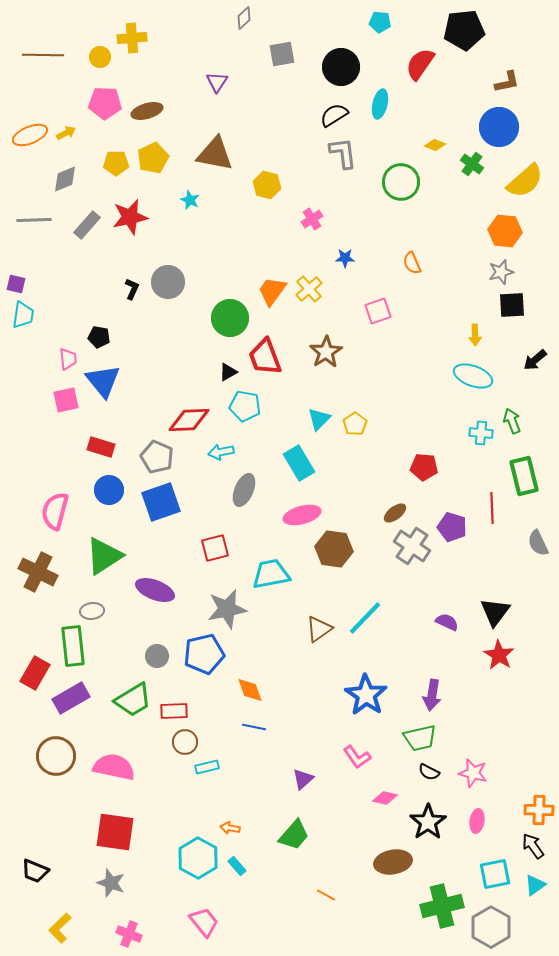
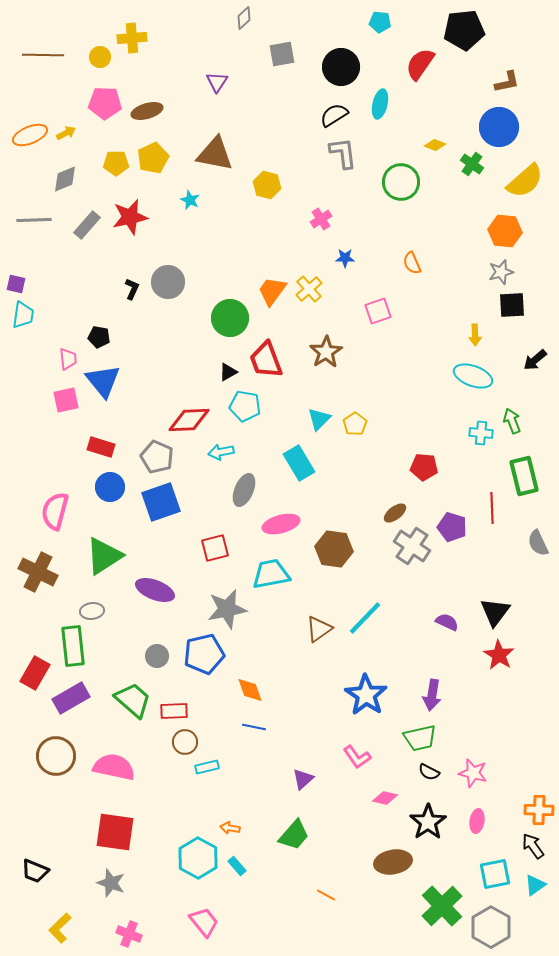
pink cross at (312, 219): moved 9 px right
red trapezoid at (265, 357): moved 1 px right, 3 px down
blue circle at (109, 490): moved 1 px right, 3 px up
pink ellipse at (302, 515): moved 21 px left, 9 px down
green trapezoid at (133, 700): rotated 108 degrees counterclockwise
green cross at (442, 906): rotated 30 degrees counterclockwise
